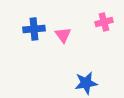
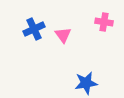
pink cross: rotated 24 degrees clockwise
blue cross: rotated 20 degrees counterclockwise
